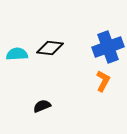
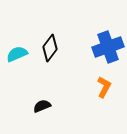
black diamond: rotated 60 degrees counterclockwise
cyan semicircle: rotated 20 degrees counterclockwise
orange L-shape: moved 1 px right, 6 px down
